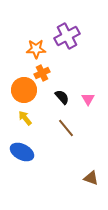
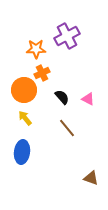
pink triangle: rotated 32 degrees counterclockwise
brown line: moved 1 px right
blue ellipse: rotated 70 degrees clockwise
